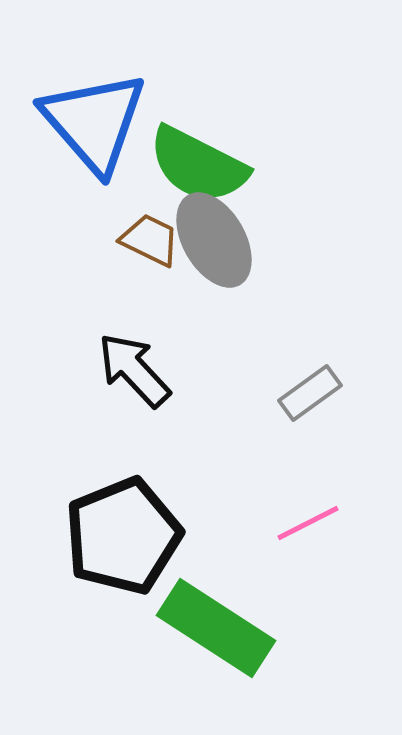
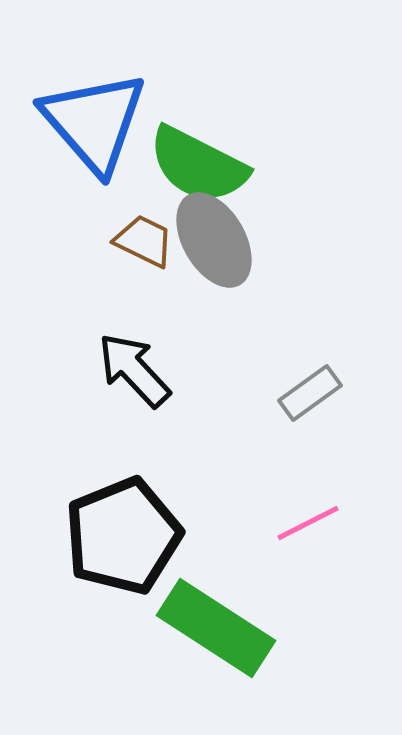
brown trapezoid: moved 6 px left, 1 px down
